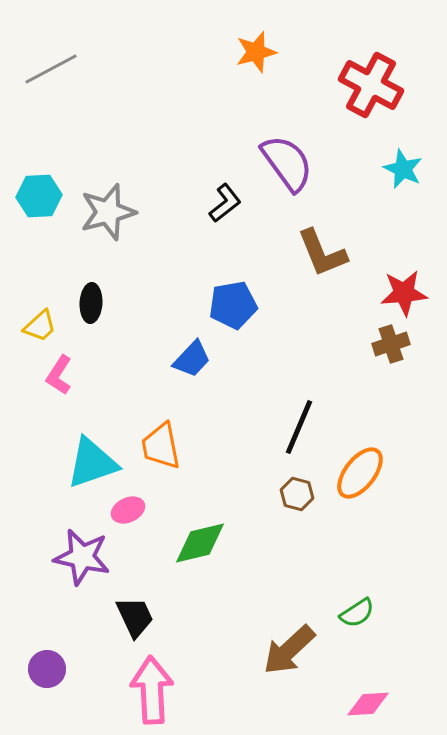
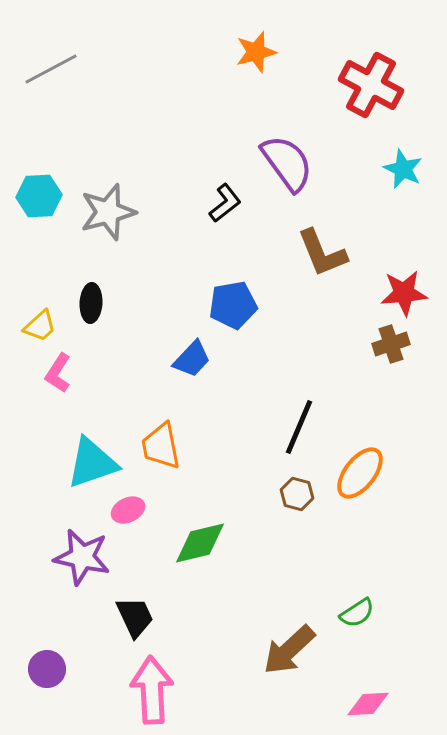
pink L-shape: moved 1 px left, 2 px up
